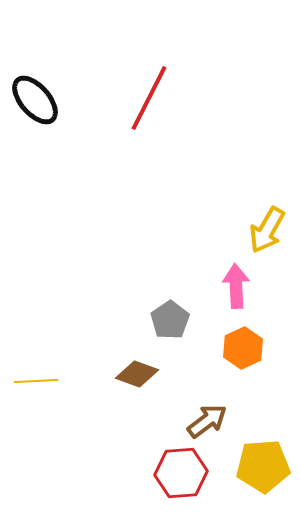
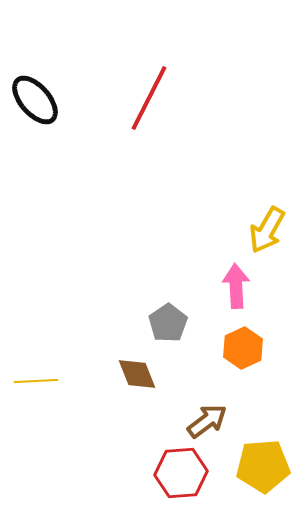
gray pentagon: moved 2 px left, 3 px down
brown diamond: rotated 48 degrees clockwise
